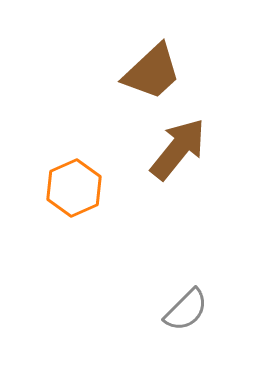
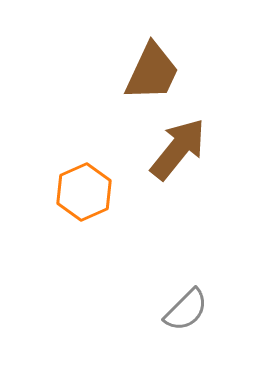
brown trapezoid: rotated 22 degrees counterclockwise
orange hexagon: moved 10 px right, 4 px down
